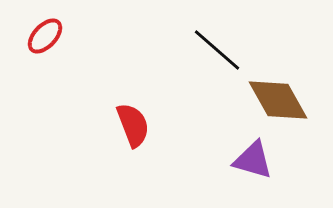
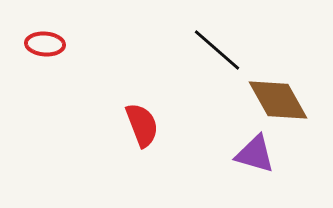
red ellipse: moved 8 px down; rotated 51 degrees clockwise
red semicircle: moved 9 px right
purple triangle: moved 2 px right, 6 px up
